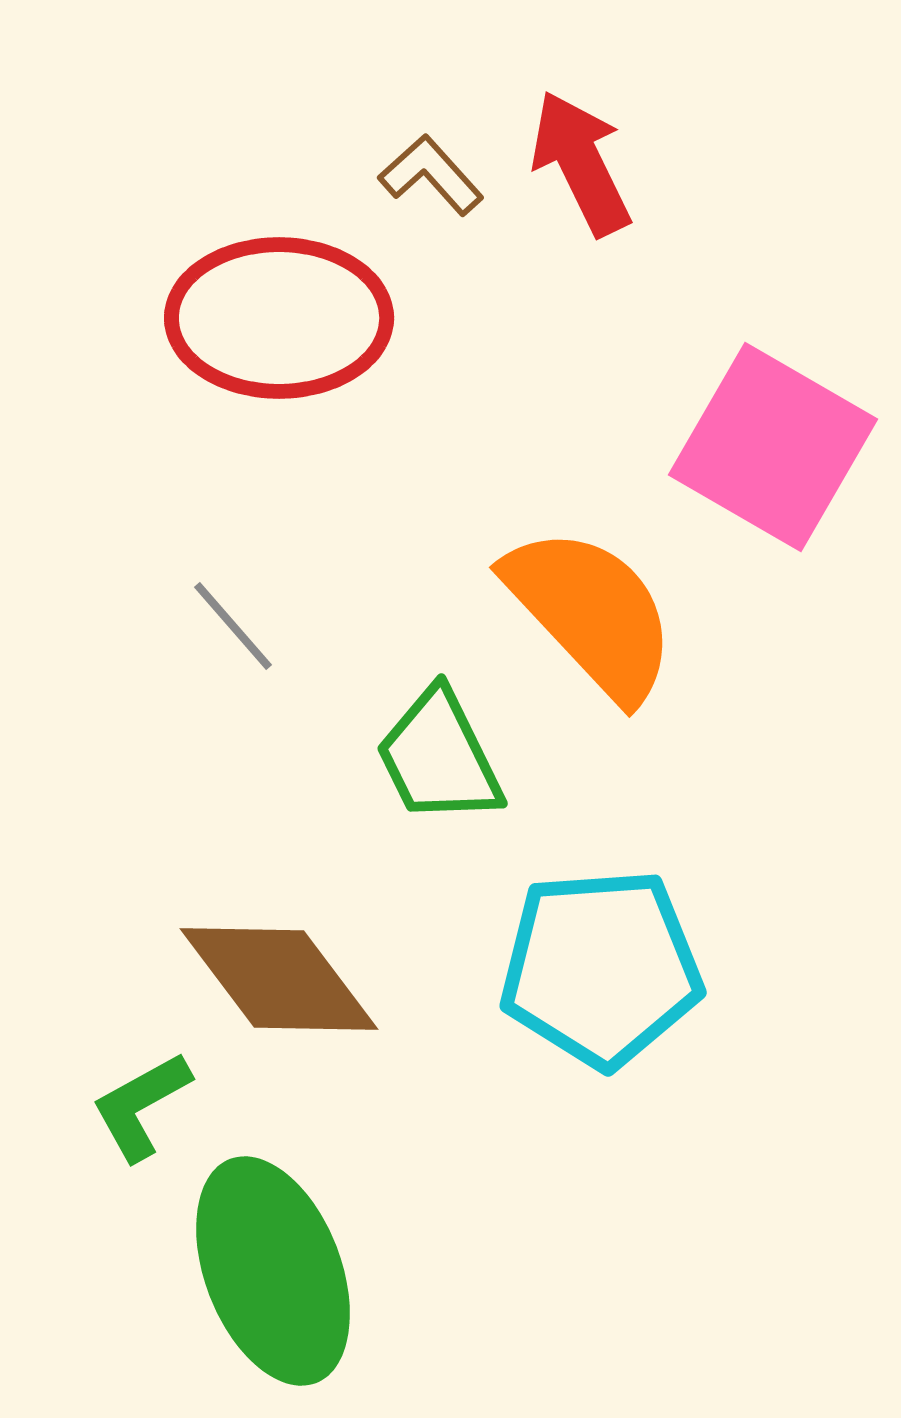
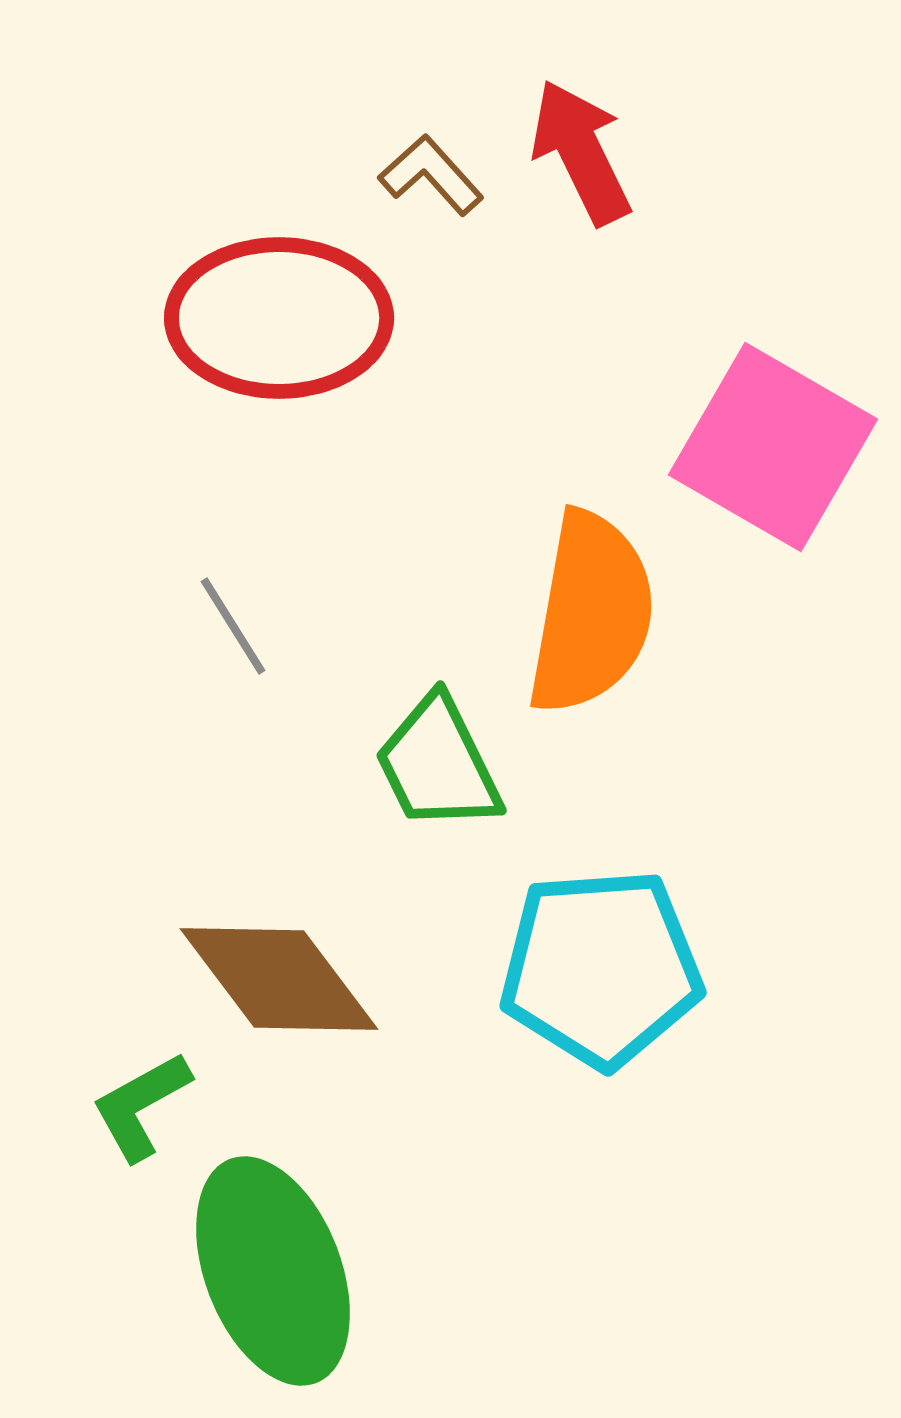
red arrow: moved 11 px up
orange semicircle: rotated 53 degrees clockwise
gray line: rotated 9 degrees clockwise
green trapezoid: moved 1 px left, 7 px down
